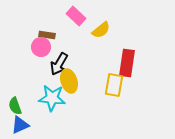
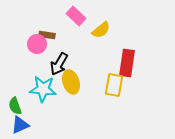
pink circle: moved 4 px left, 3 px up
yellow ellipse: moved 2 px right, 1 px down
cyan star: moved 9 px left, 9 px up
